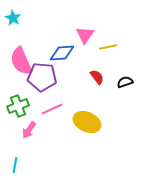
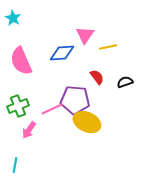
purple pentagon: moved 33 px right, 23 px down
